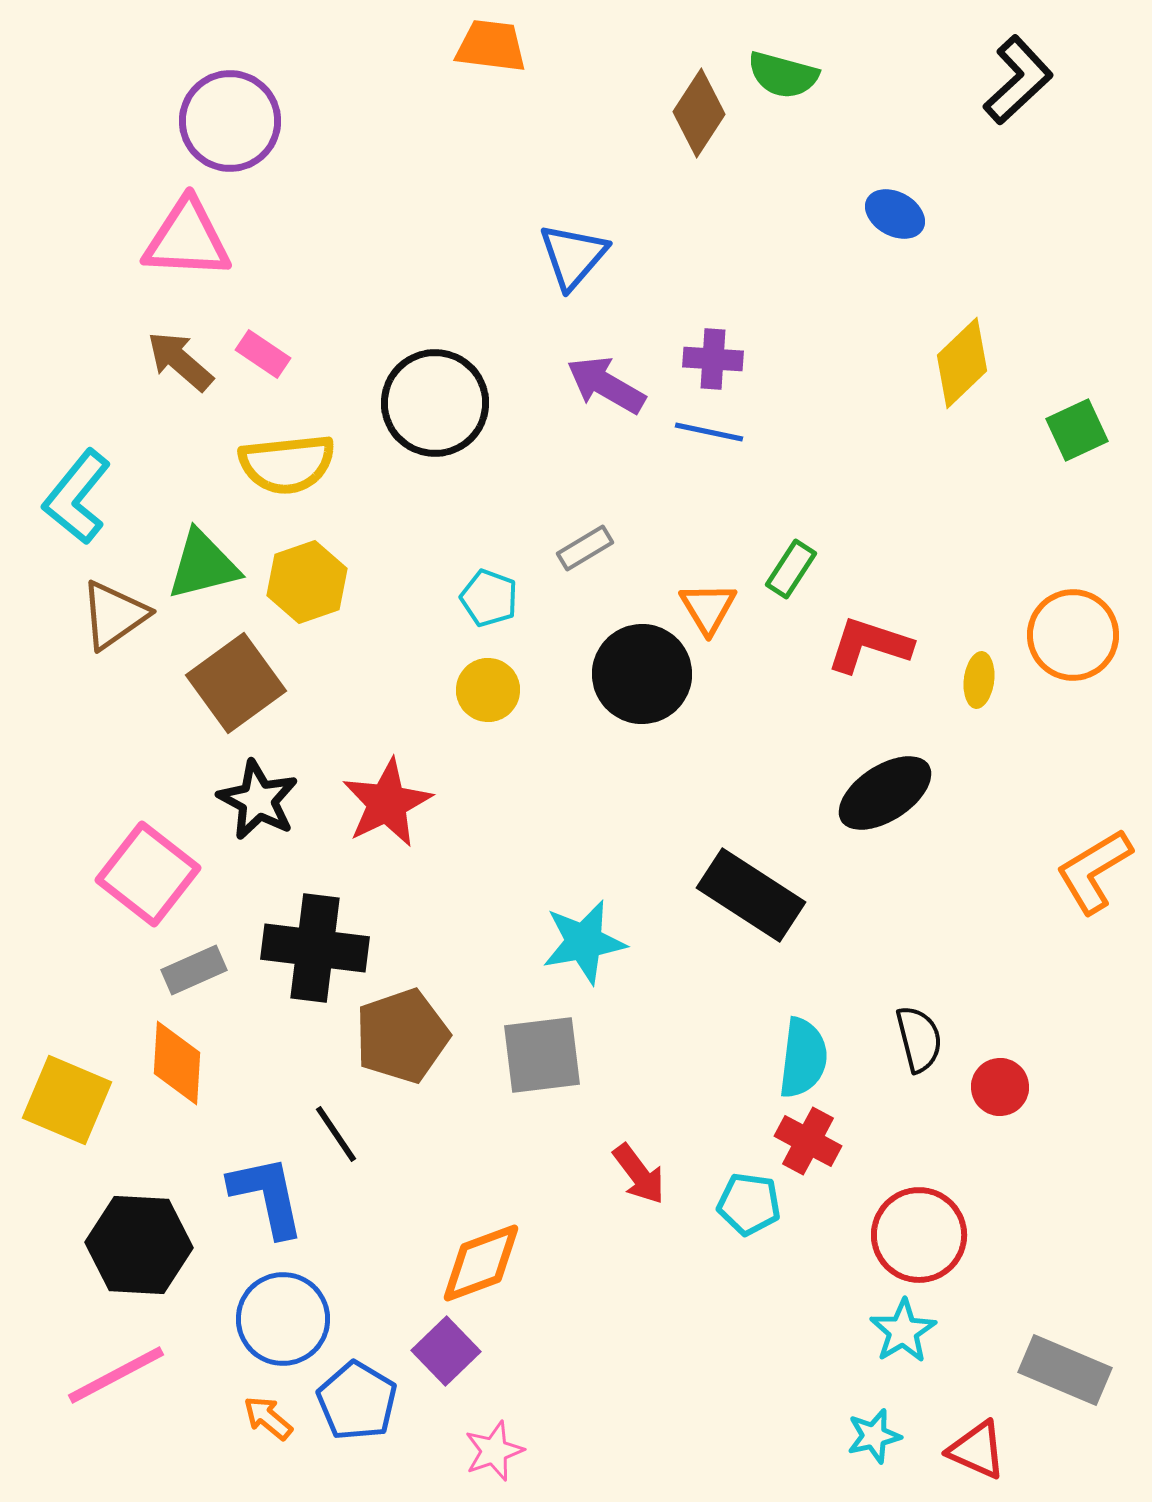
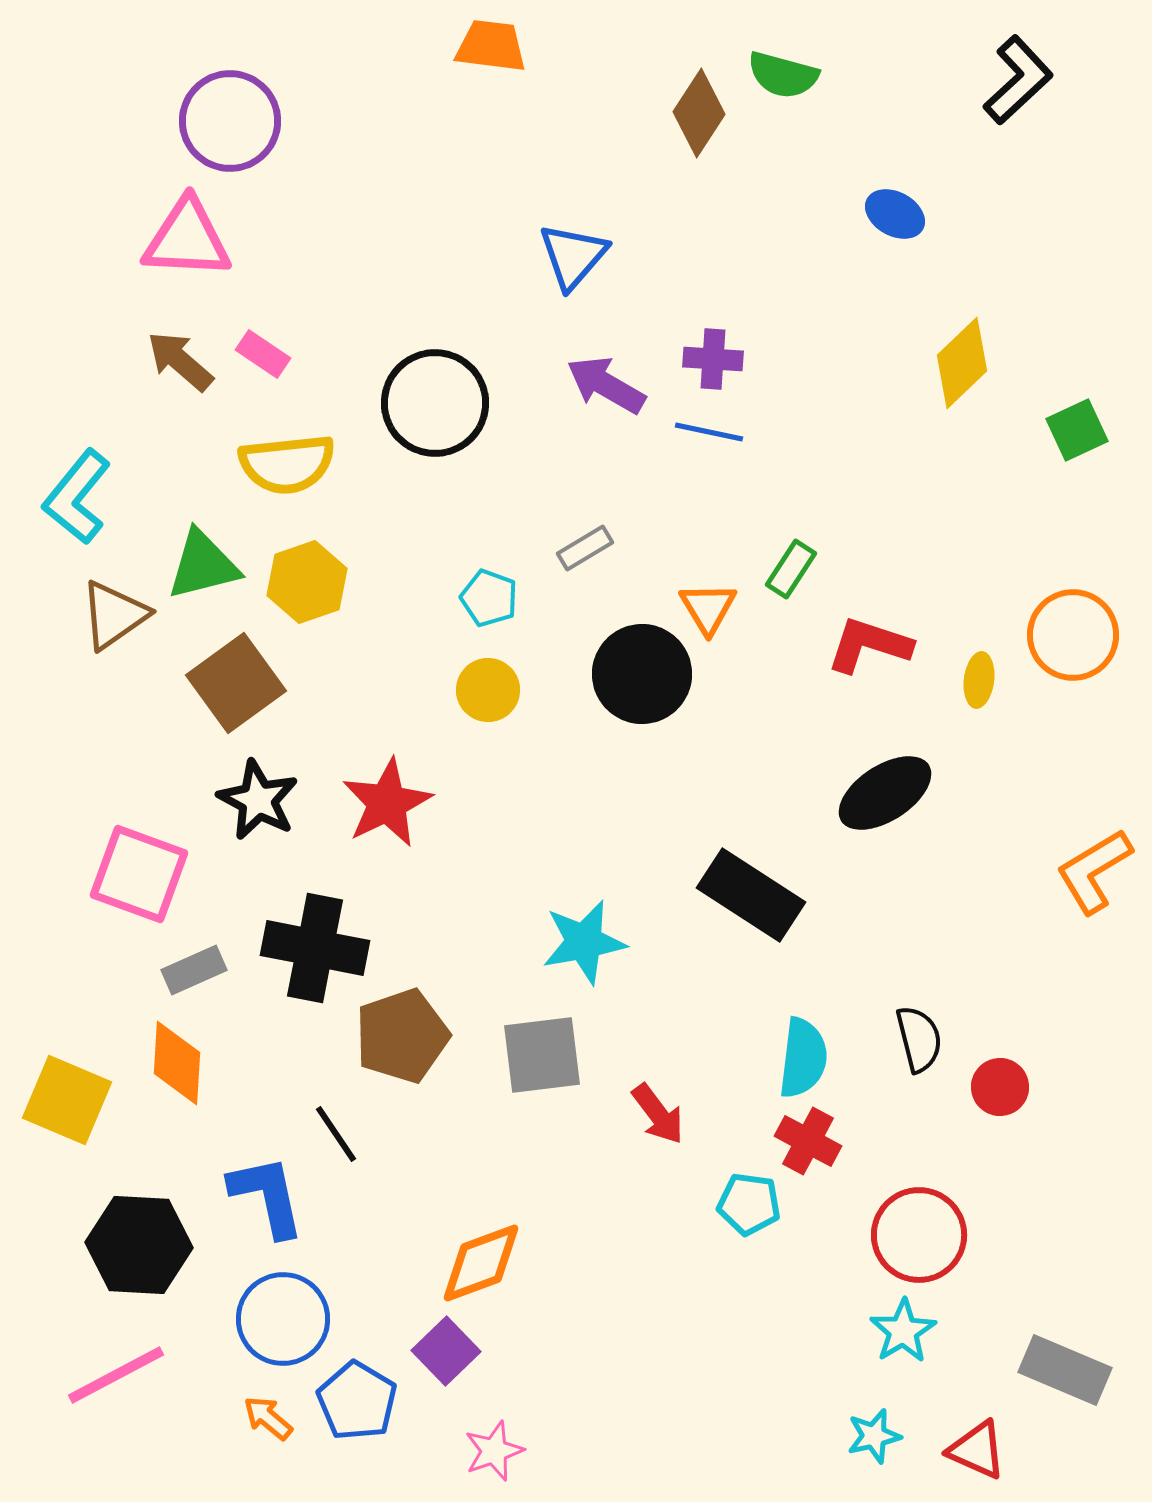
pink square at (148, 874): moved 9 px left; rotated 18 degrees counterclockwise
black cross at (315, 948): rotated 4 degrees clockwise
red arrow at (639, 1174): moved 19 px right, 60 px up
